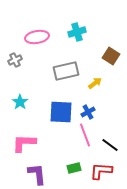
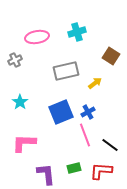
blue square: rotated 25 degrees counterclockwise
purple L-shape: moved 9 px right
